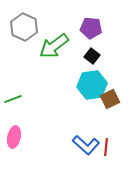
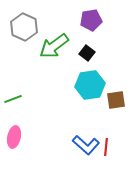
purple pentagon: moved 8 px up; rotated 15 degrees counterclockwise
black square: moved 5 px left, 3 px up
cyan hexagon: moved 2 px left
brown square: moved 6 px right, 1 px down; rotated 18 degrees clockwise
